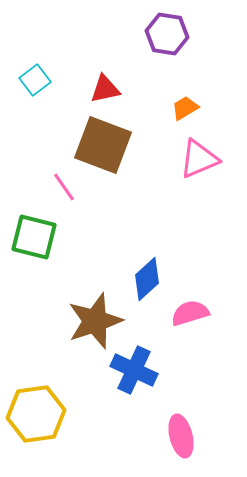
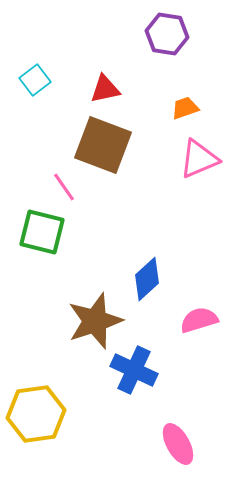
orange trapezoid: rotated 12 degrees clockwise
green square: moved 8 px right, 5 px up
pink semicircle: moved 9 px right, 7 px down
pink ellipse: moved 3 px left, 8 px down; rotated 15 degrees counterclockwise
